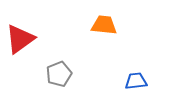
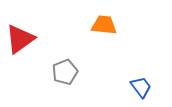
gray pentagon: moved 6 px right, 2 px up
blue trapezoid: moved 5 px right, 6 px down; rotated 60 degrees clockwise
